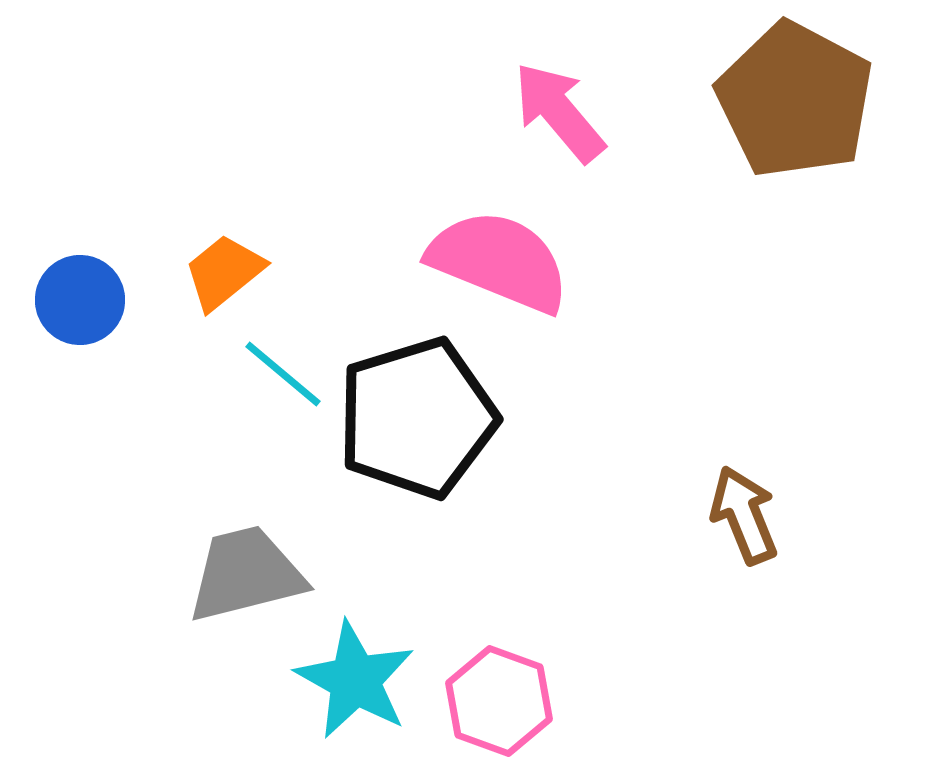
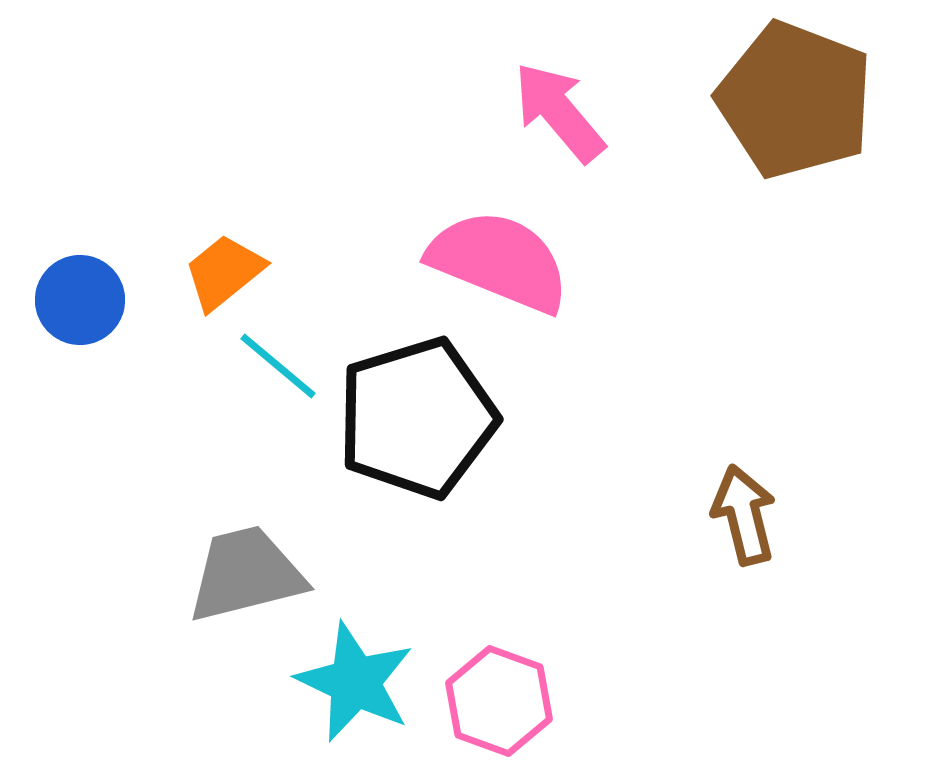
brown pentagon: rotated 7 degrees counterclockwise
cyan line: moved 5 px left, 8 px up
brown arrow: rotated 8 degrees clockwise
cyan star: moved 2 px down; rotated 4 degrees counterclockwise
